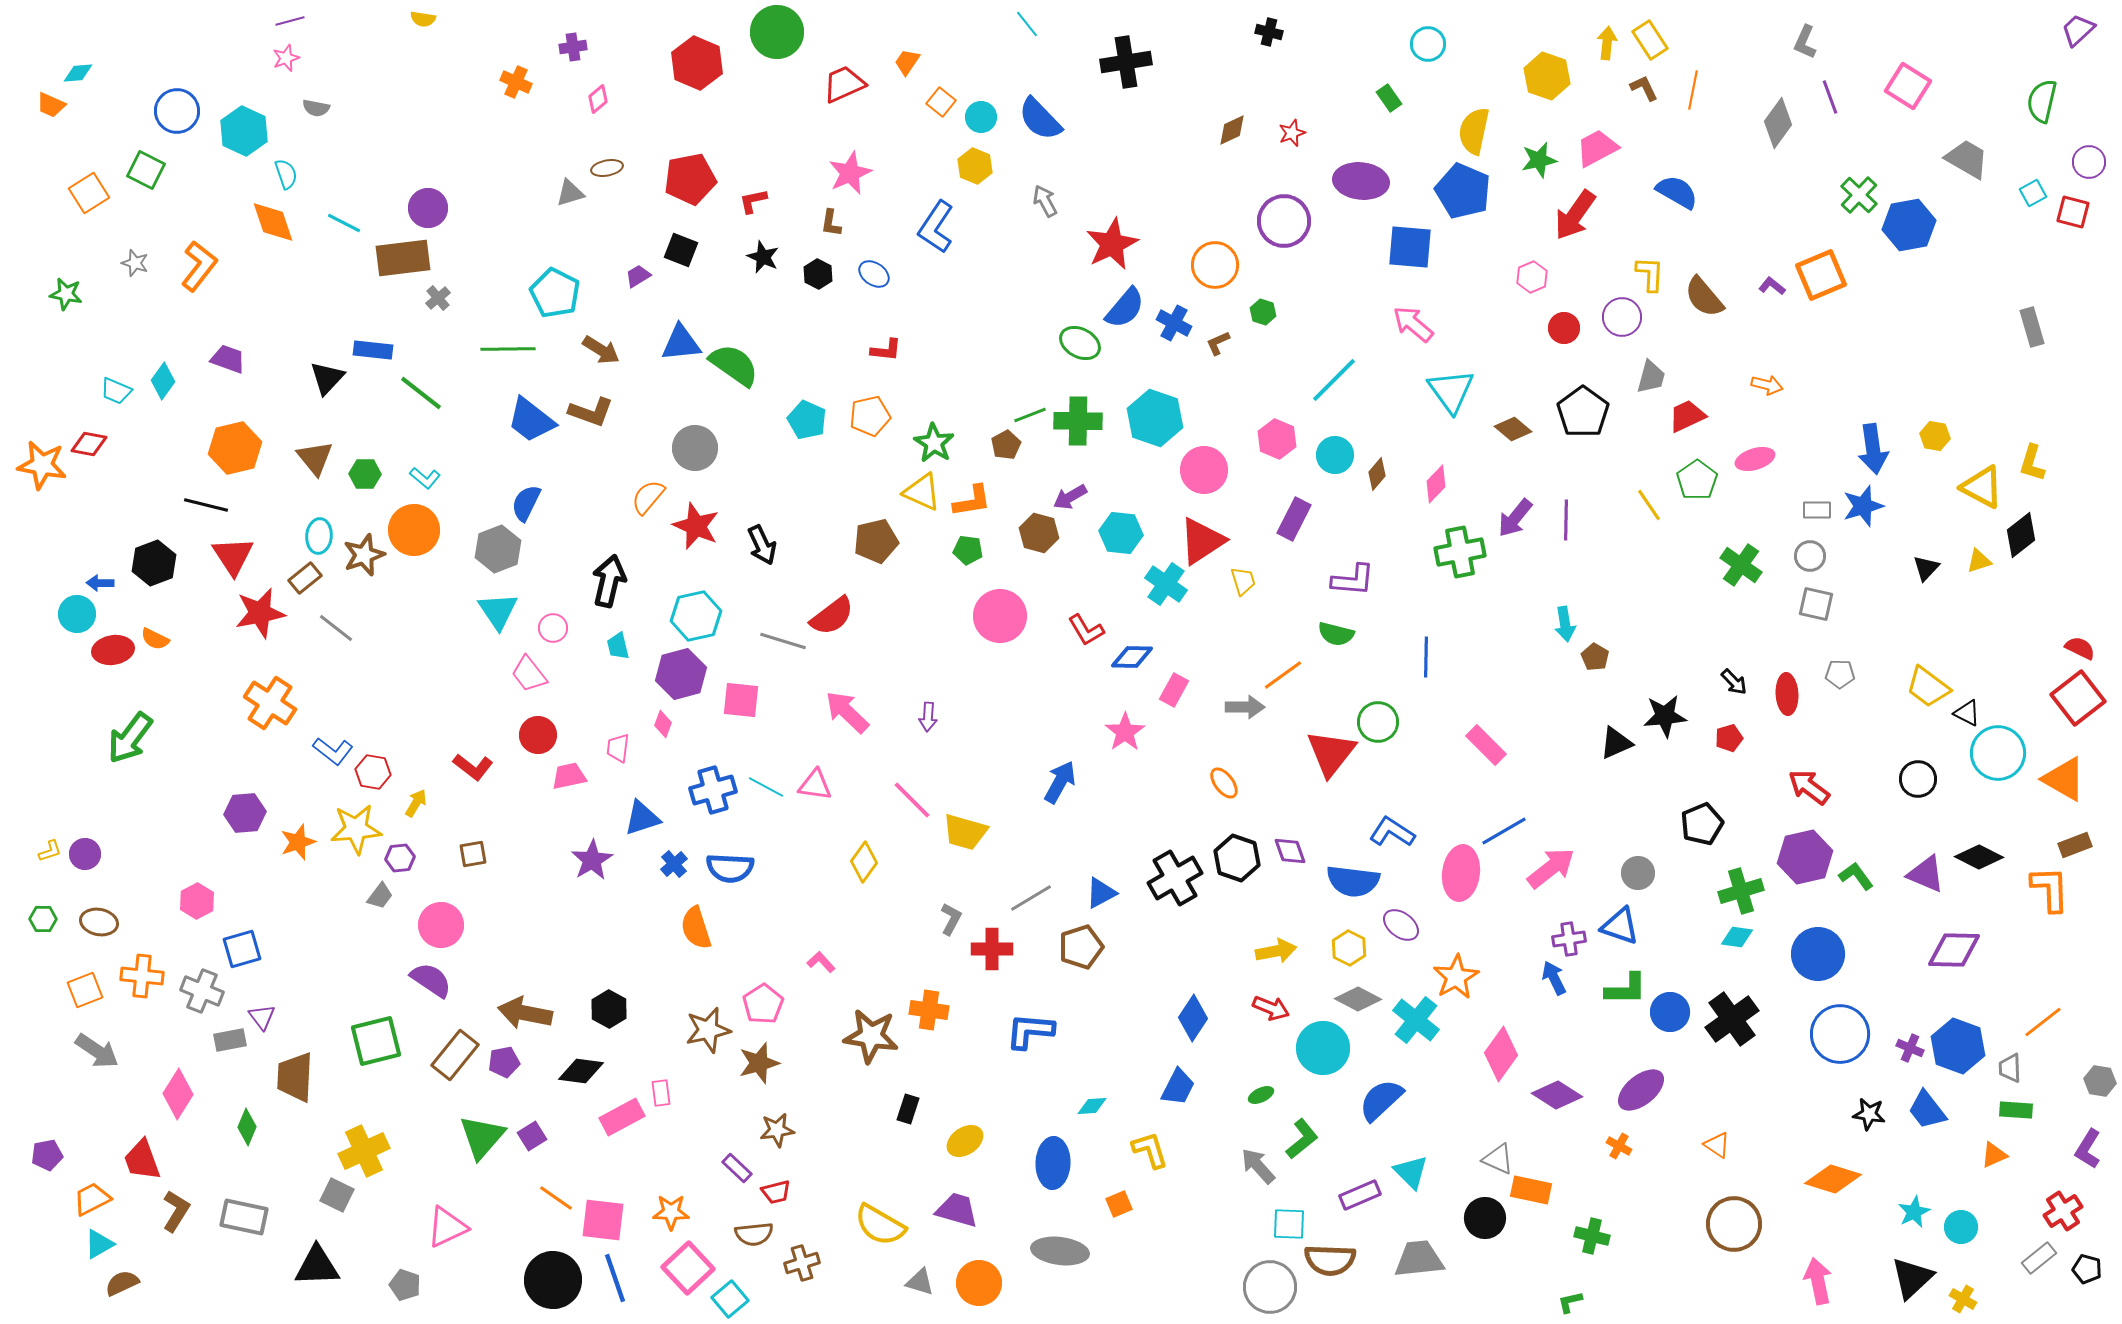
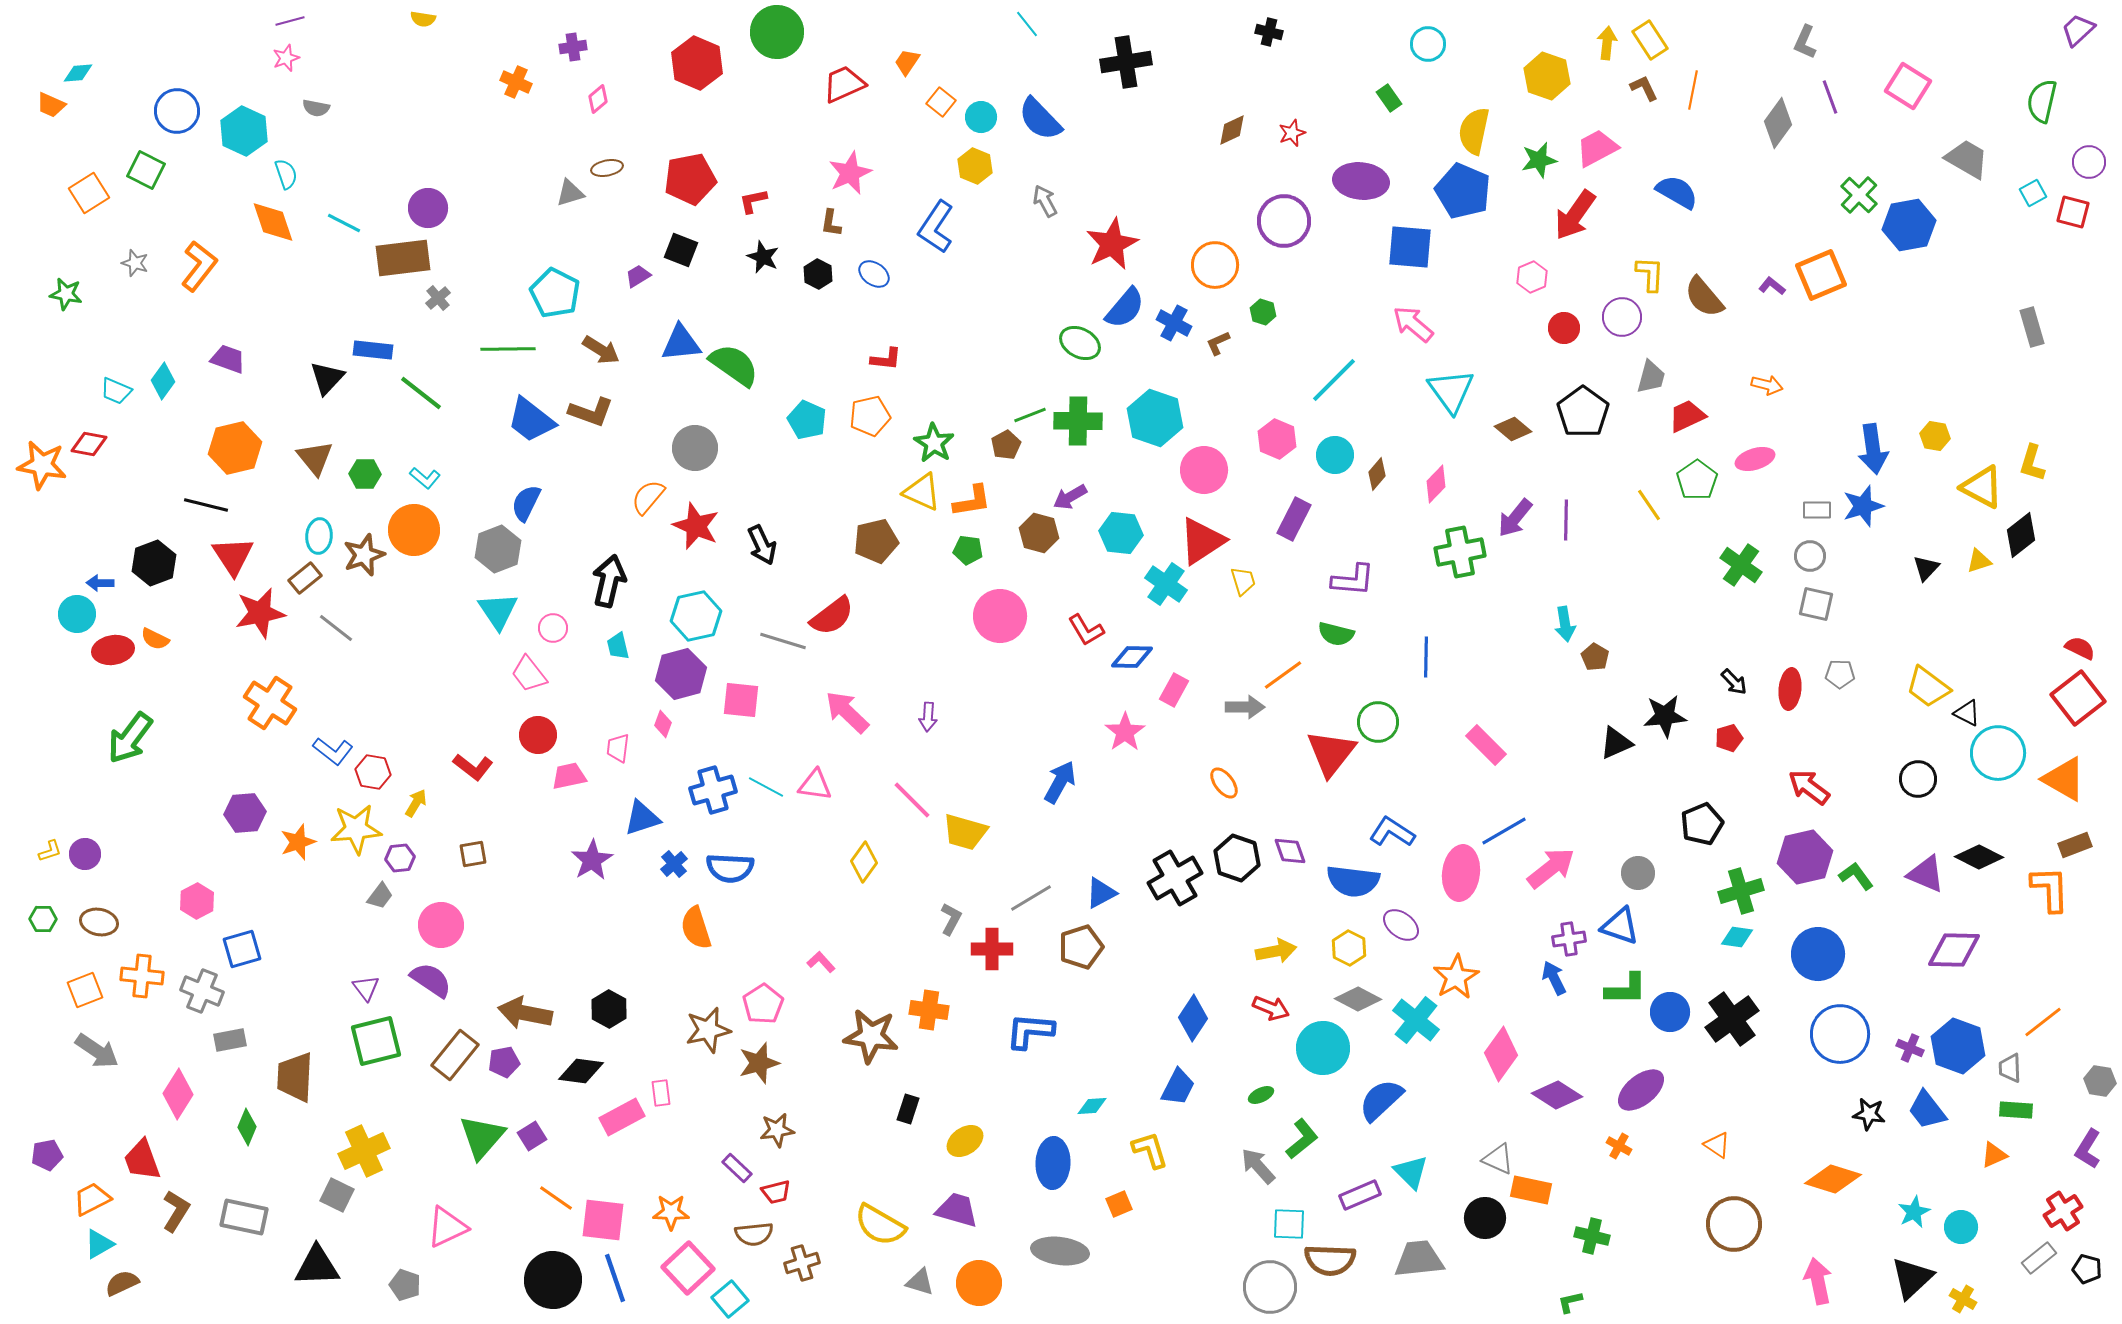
red L-shape at (886, 350): moved 9 px down
red ellipse at (1787, 694): moved 3 px right, 5 px up; rotated 9 degrees clockwise
purple triangle at (262, 1017): moved 104 px right, 29 px up
